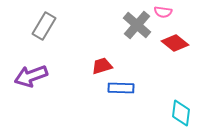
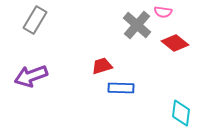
gray rectangle: moved 9 px left, 6 px up
